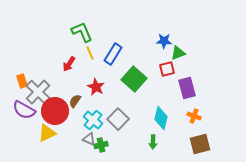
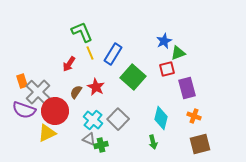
blue star: rotated 28 degrees counterclockwise
green square: moved 1 px left, 2 px up
brown semicircle: moved 1 px right, 9 px up
purple semicircle: rotated 10 degrees counterclockwise
green arrow: rotated 16 degrees counterclockwise
